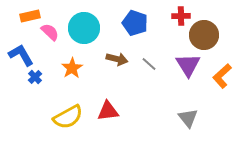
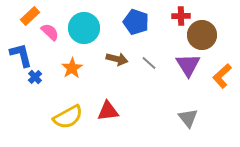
orange rectangle: rotated 30 degrees counterclockwise
blue pentagon: moved 1 px right, 1 px up
brown circle: moved 2 px left
blue L-shape: rotated 16 degrees clockwise
gray line: moved 1 px up
